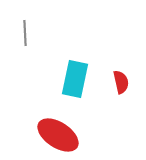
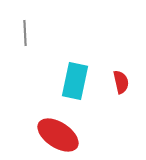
cyan rectangle: moved 2 px down
